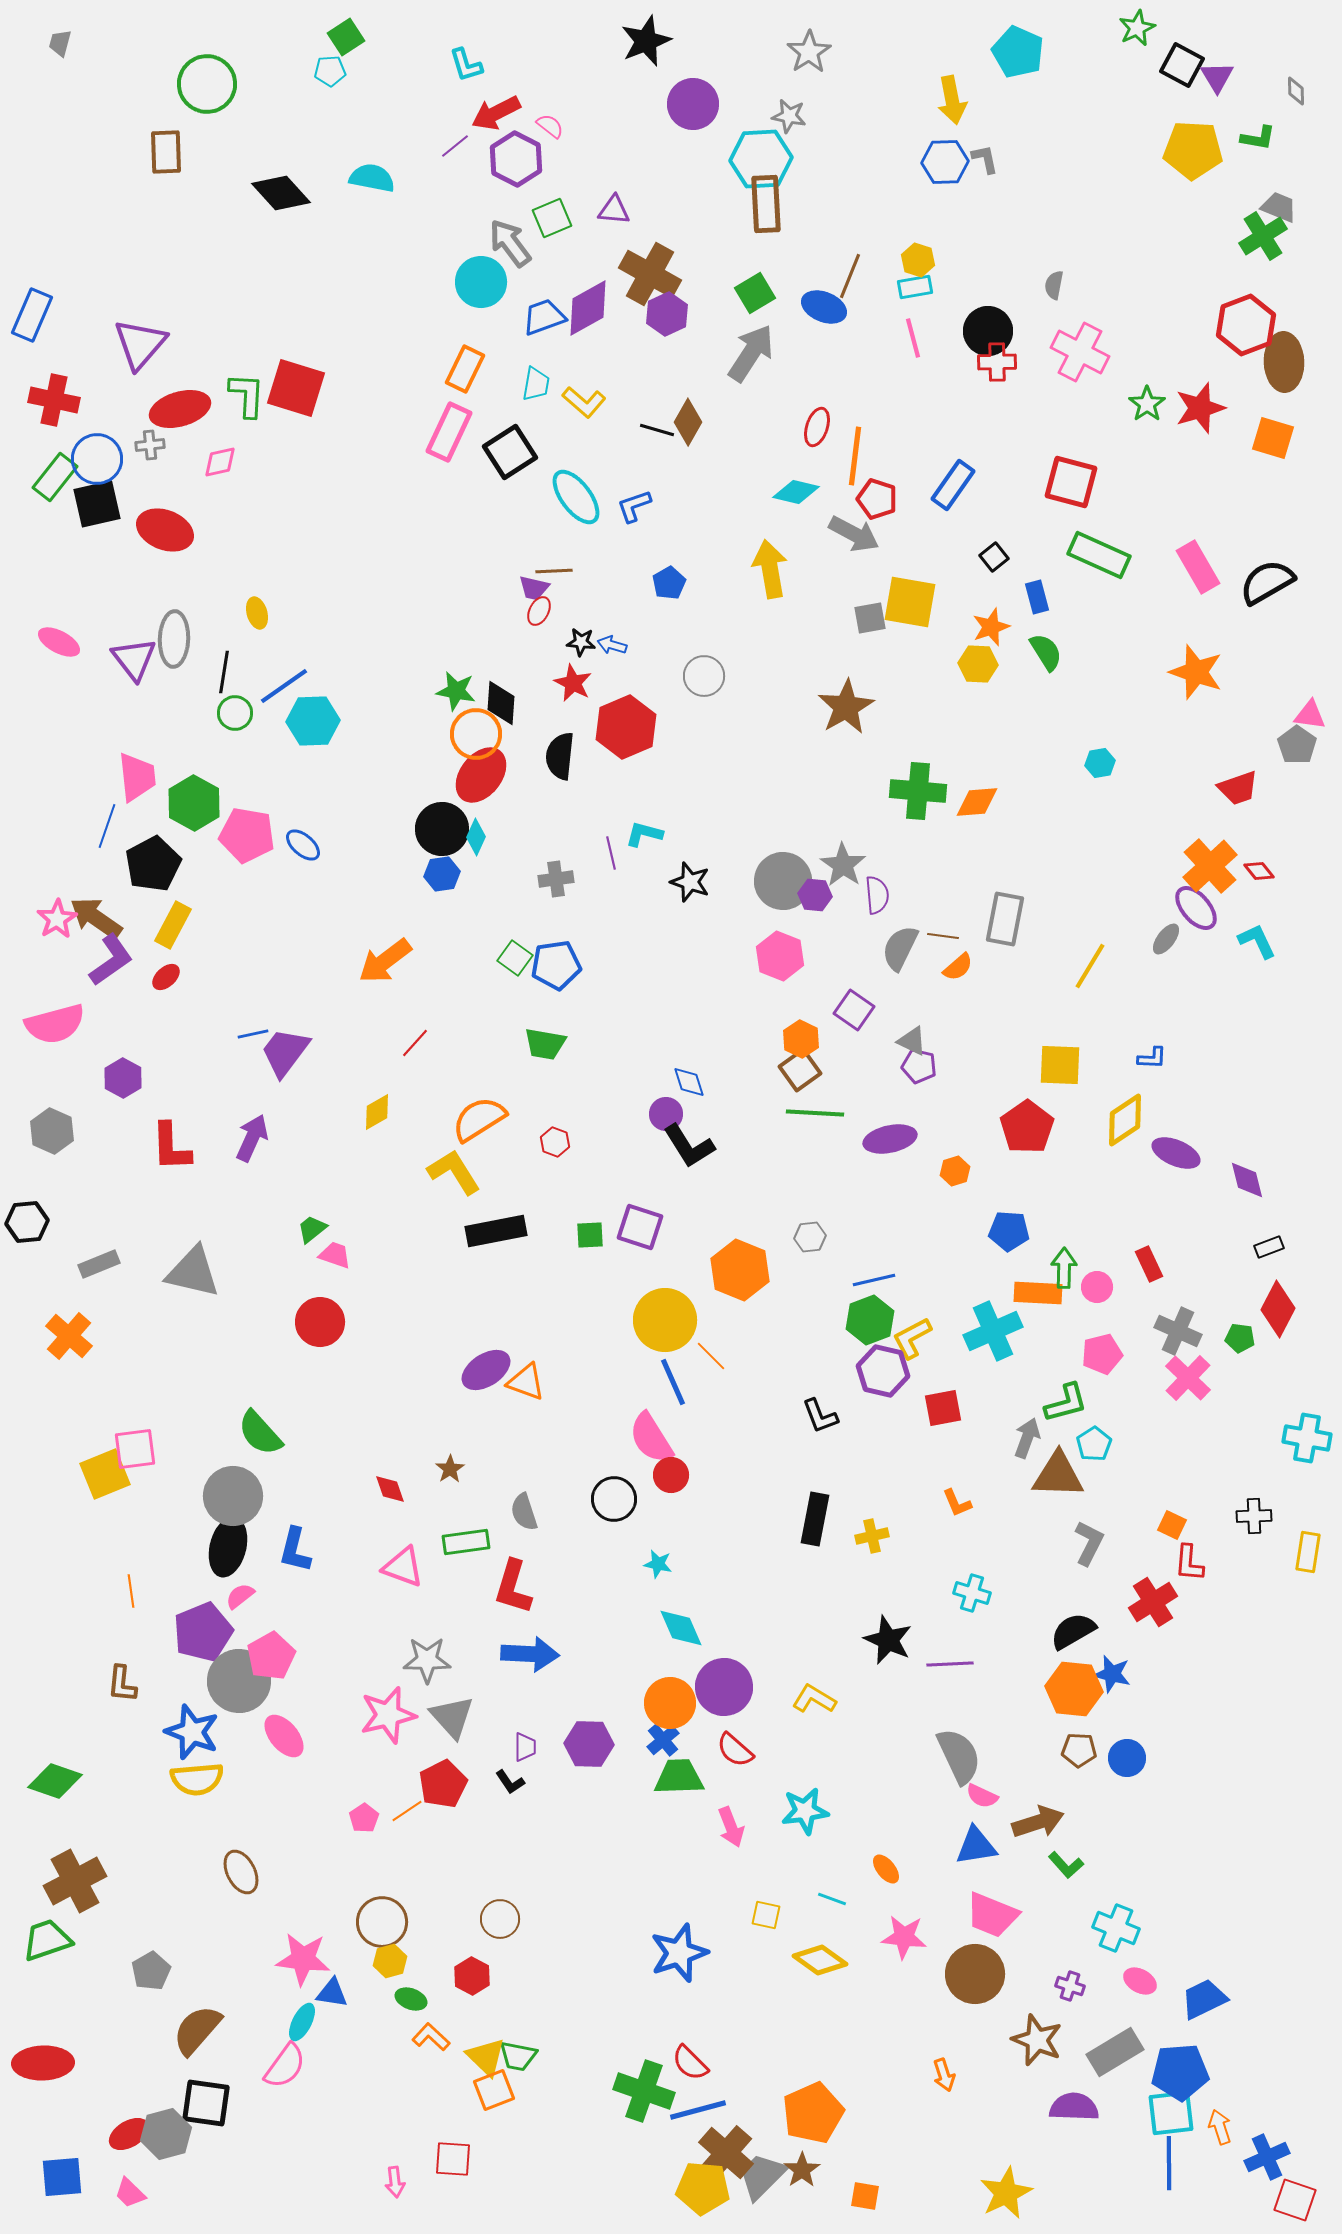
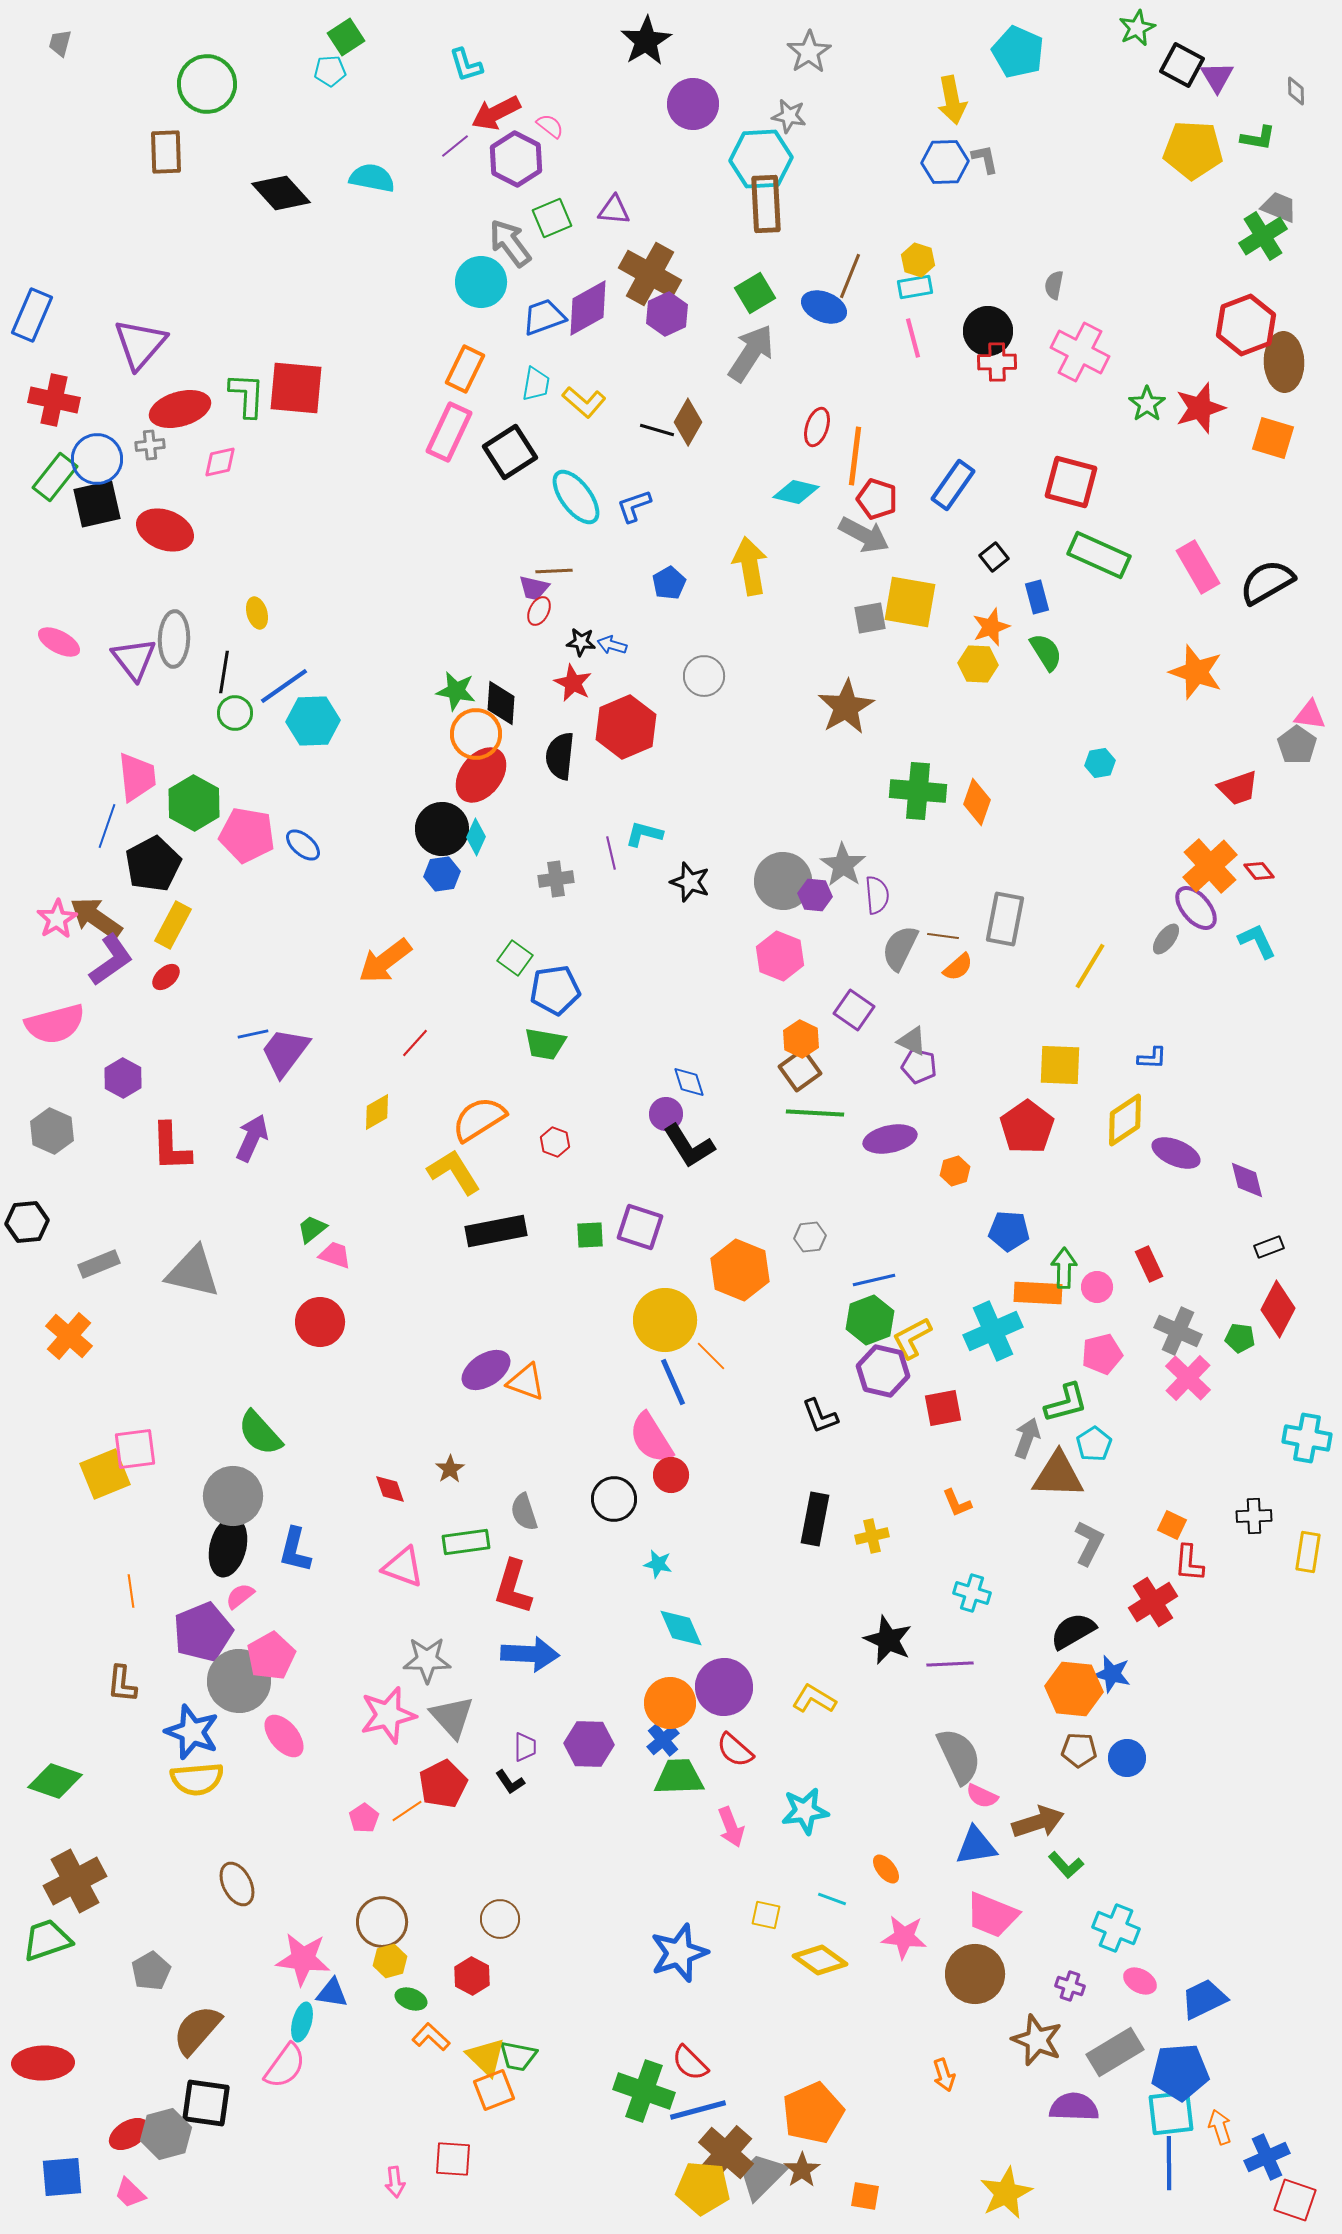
black star at (646, 41): rotated 9 degrees counterclockwise
red square at (296, 388): rotated 12 degrees counterclockwise
gray arrow at (854, 534): moved 10 px right, 1 px down
yellow arrow at (770, 569): moved 20 px left, 3 px up
orange diamond at (977, 802): rotated 66 degrees counterclockwise
blue pentagon at (556, 965): moved 1 px left, 25 px down
brown ellipse at (241, 1872): moved 4 px left, 12 px down
cyan ellipse at (302, 2022): rotated 12 degrees counterclockwise
